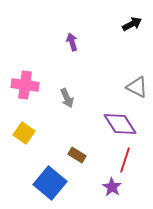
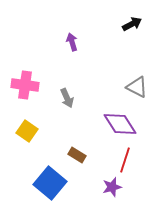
yellow square: moved 3 px right, 2 px up
purple star: rotated 24 degrees clockwise
